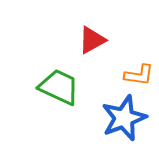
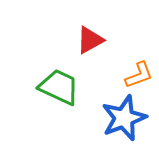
red triangle: moved 2 px left
orange L-shape: rotated 28 degrees counterclockwise
